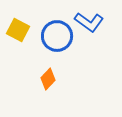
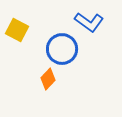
yellow square: moved 1 px left
blue circle: moved 5 px right, 13 px down
